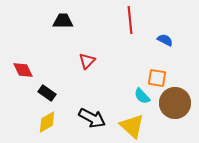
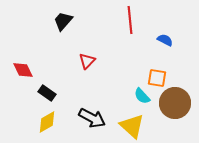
black trapezoid: rotated 50 degrees counterclockwise
